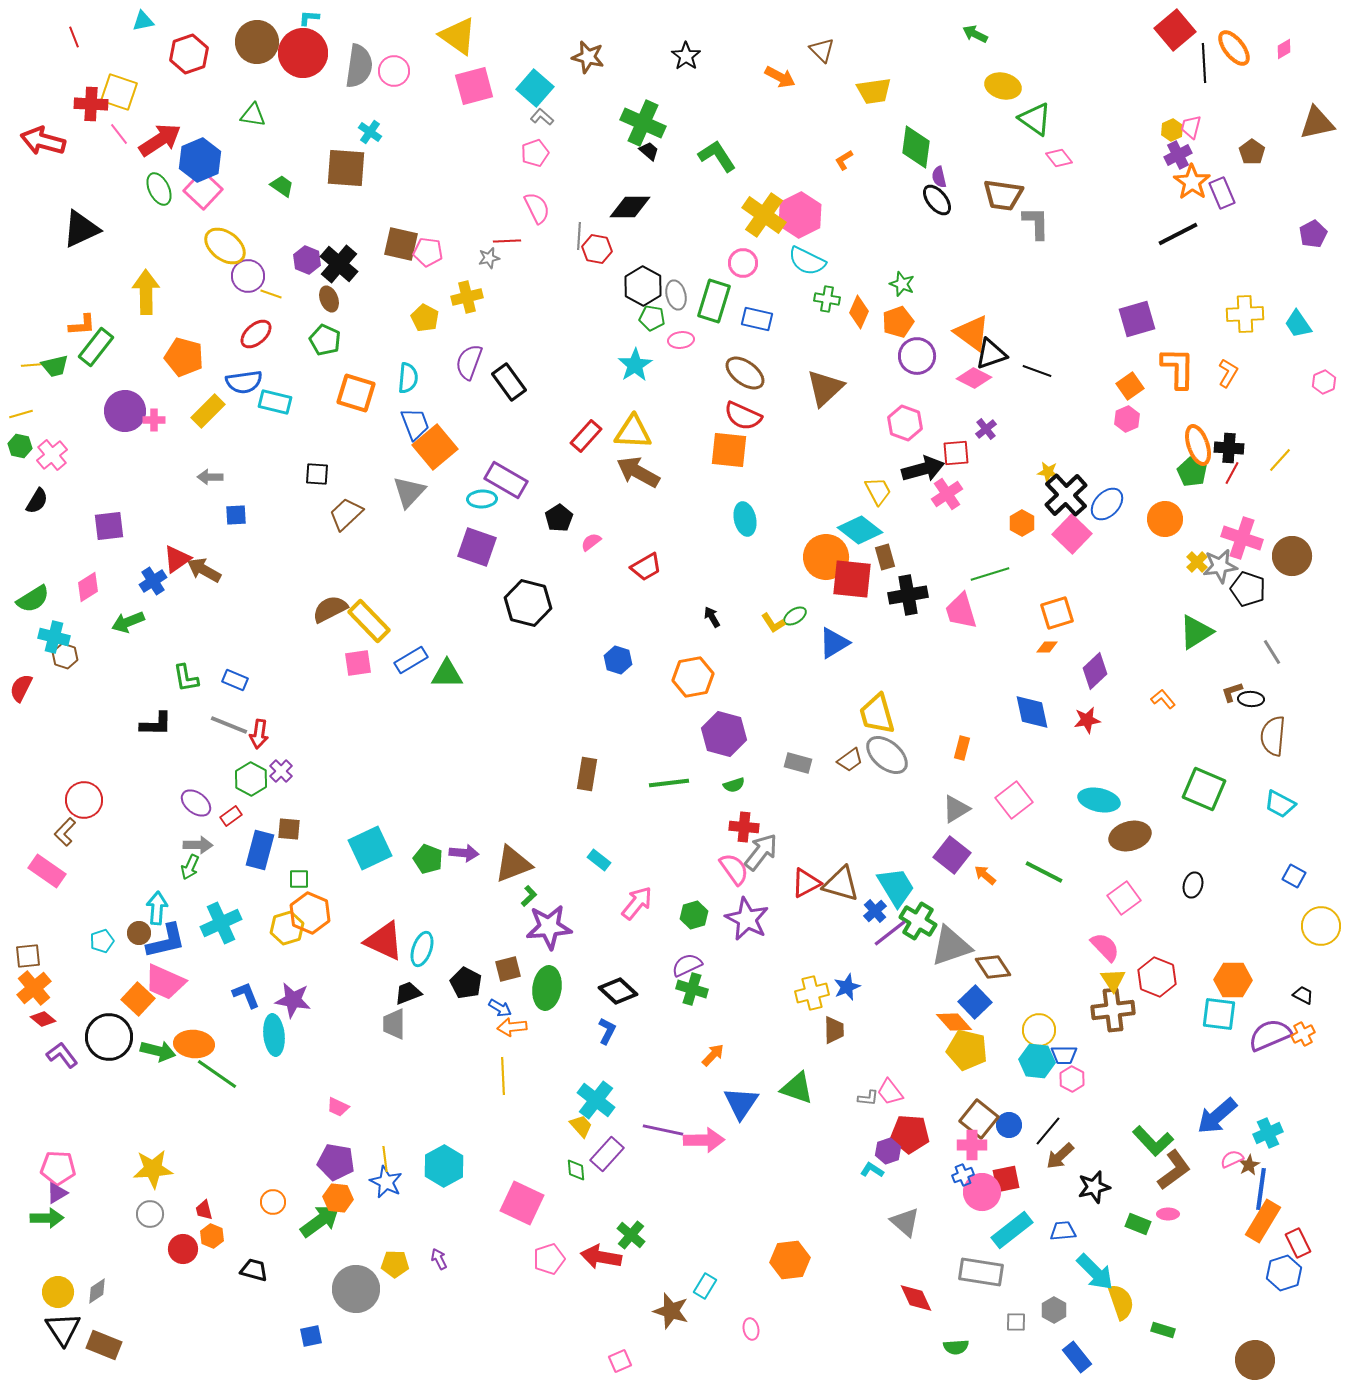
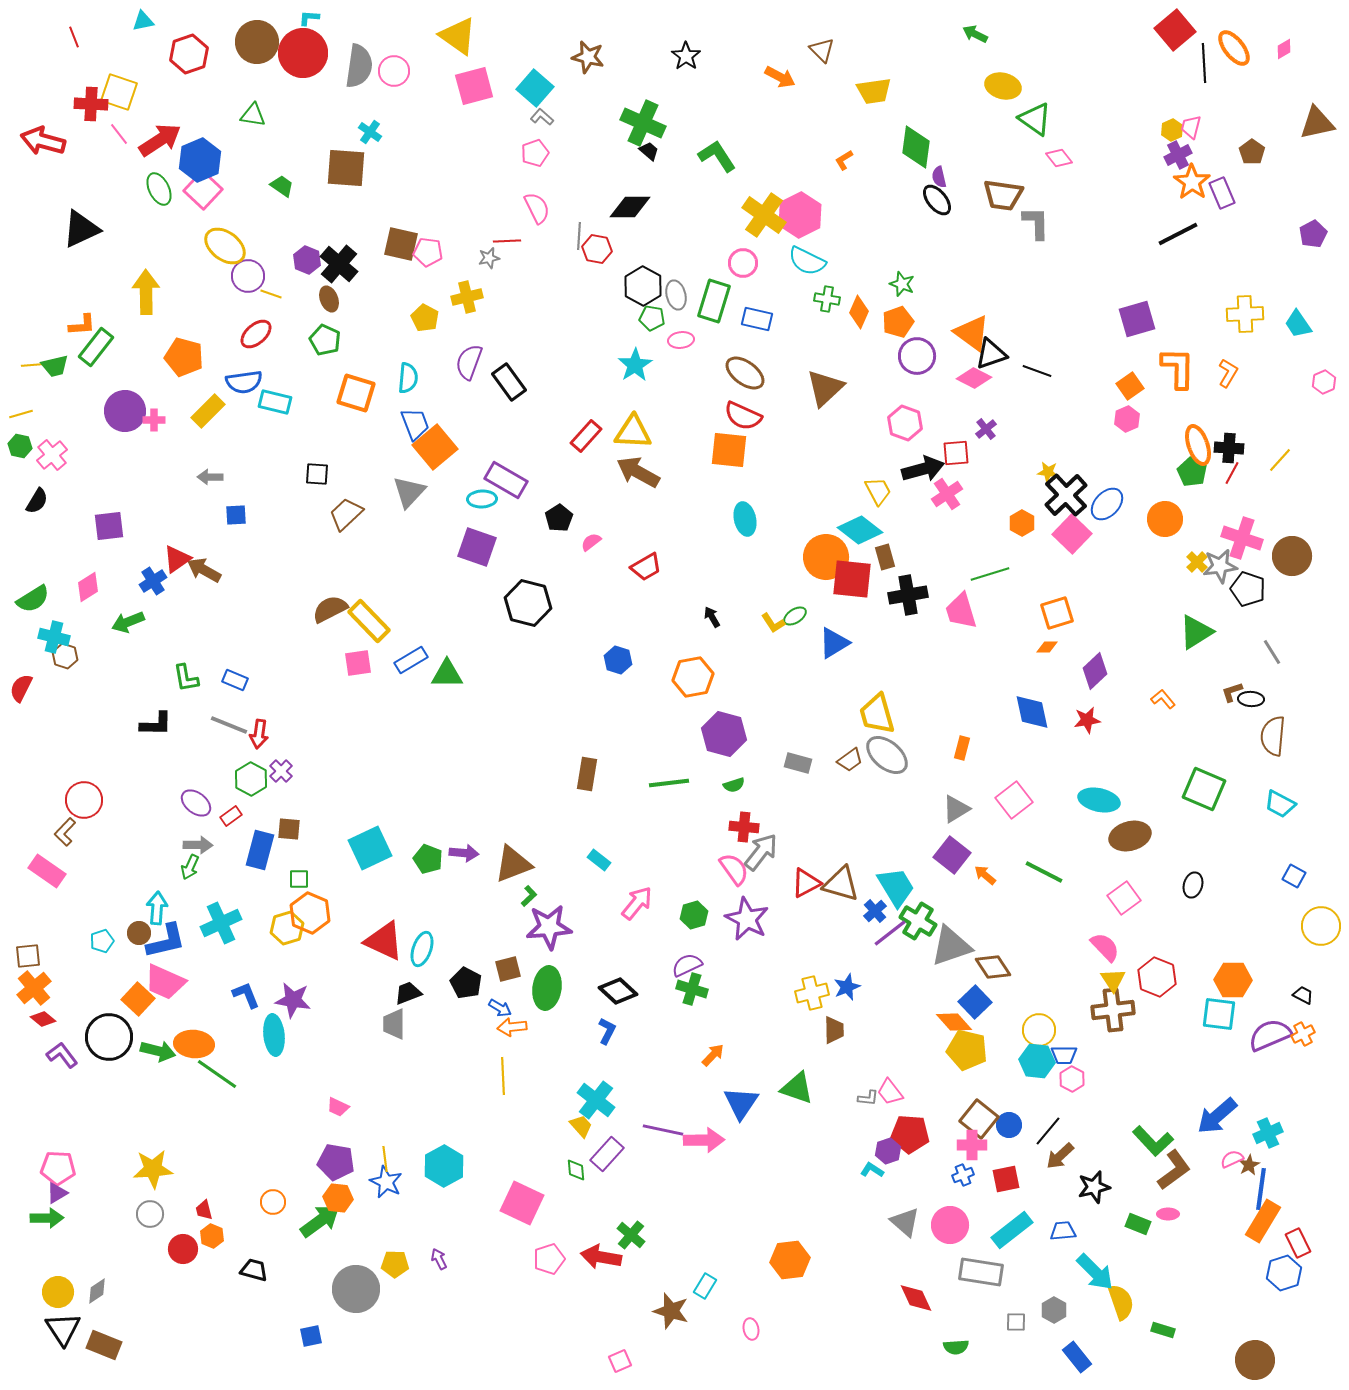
pink circle at (982, 1192): moved 32 px left, 33 px down
